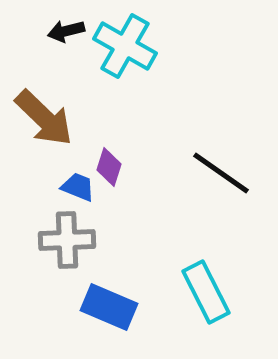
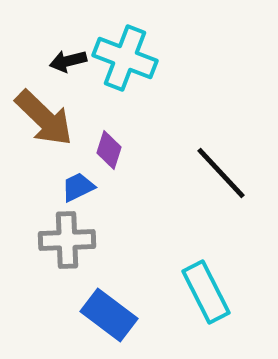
black arrow: moved 2 px right, 30 px down
cyan cross: moved 12 px down; rotated 8 degrees counterclockwise
purple diamond: moved 17 px up
black line: rotated 12 degrees clockwise
blue trapezoid: rotated 48 degrees counterclockwise
blue rectangle: moved 8 px down; rotated 14 degrees clockwise
